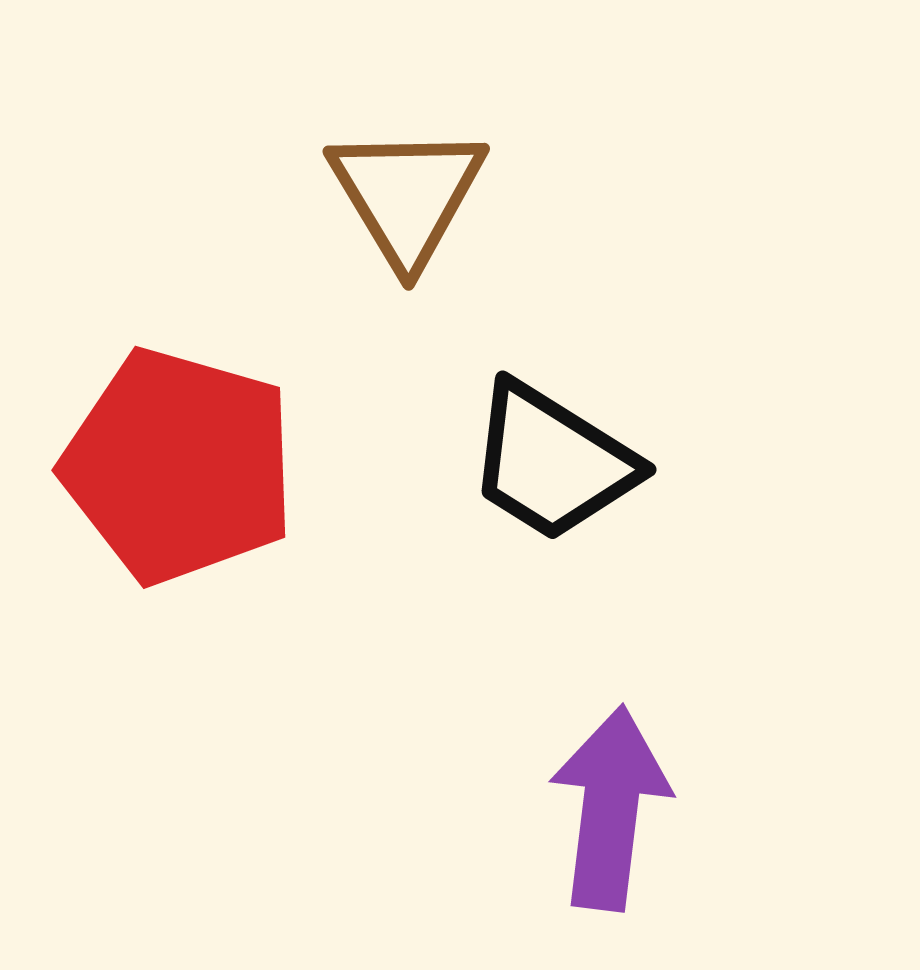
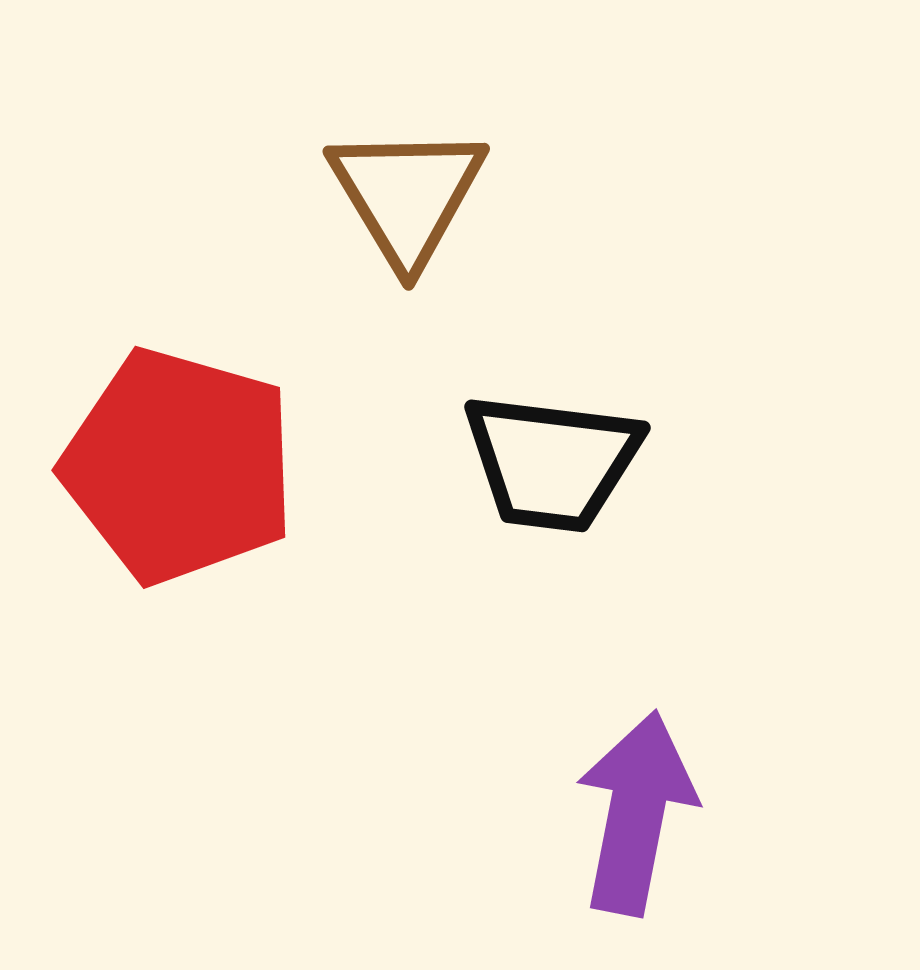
black trapezoid: rotated 25 degrees counterclockwise
purple arrow: moved 26 px right, 5 px down; rotated 4 degrees clockwise
